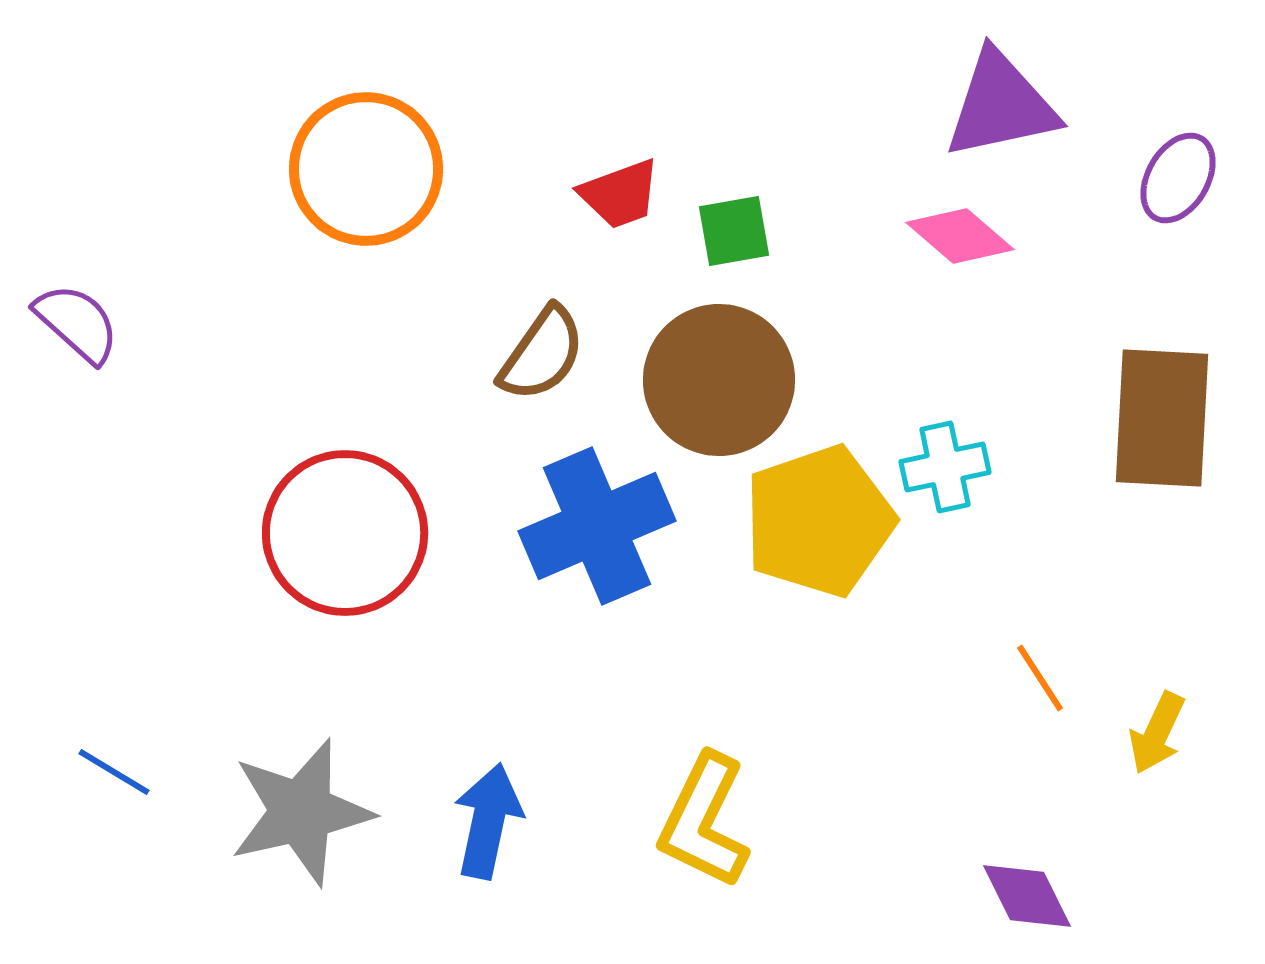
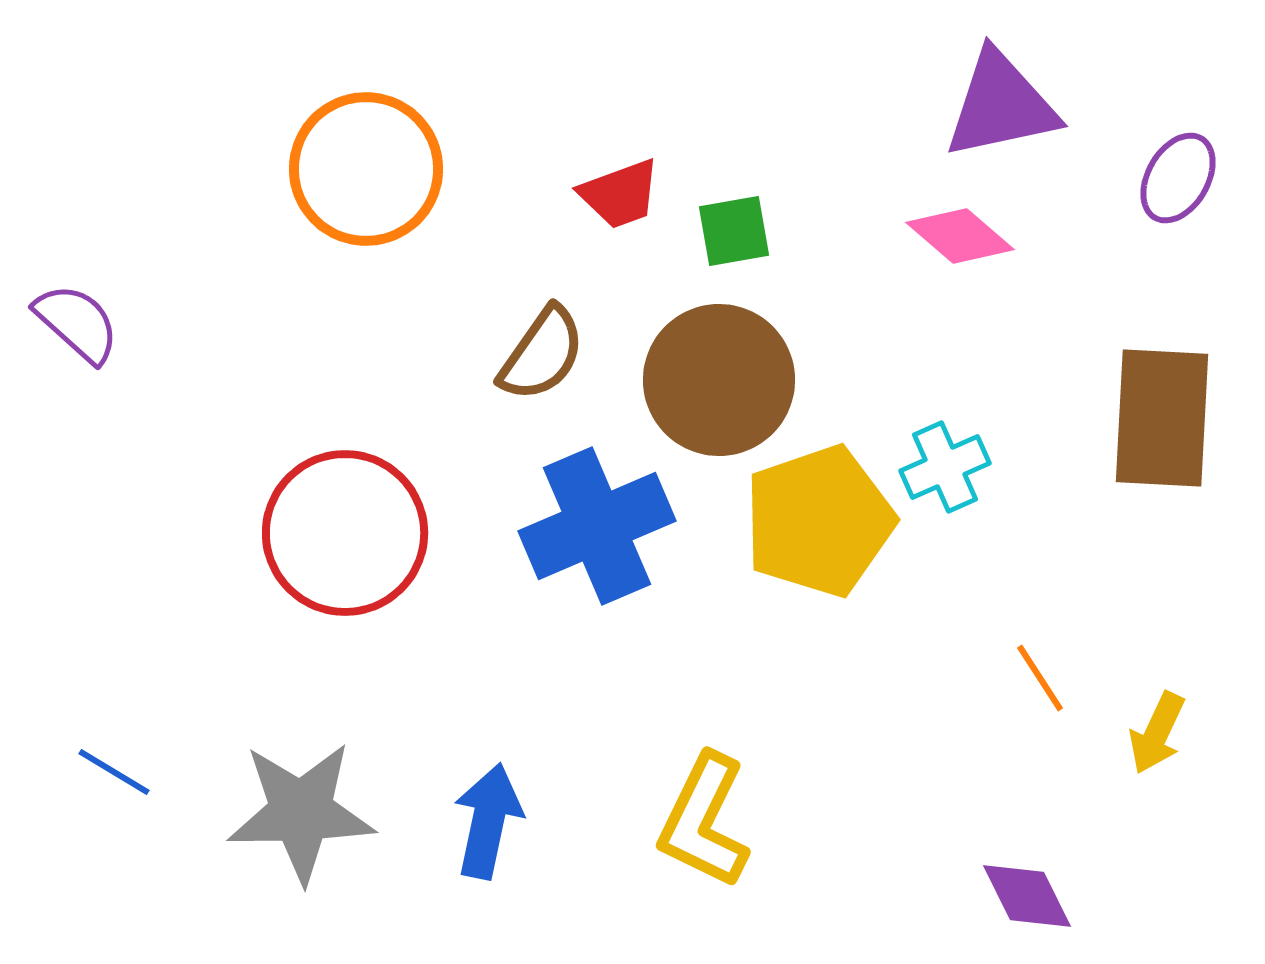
cyan cross: rotated 12 degrees counterclockwise
gray star: rotated 12 degrees clockwise
